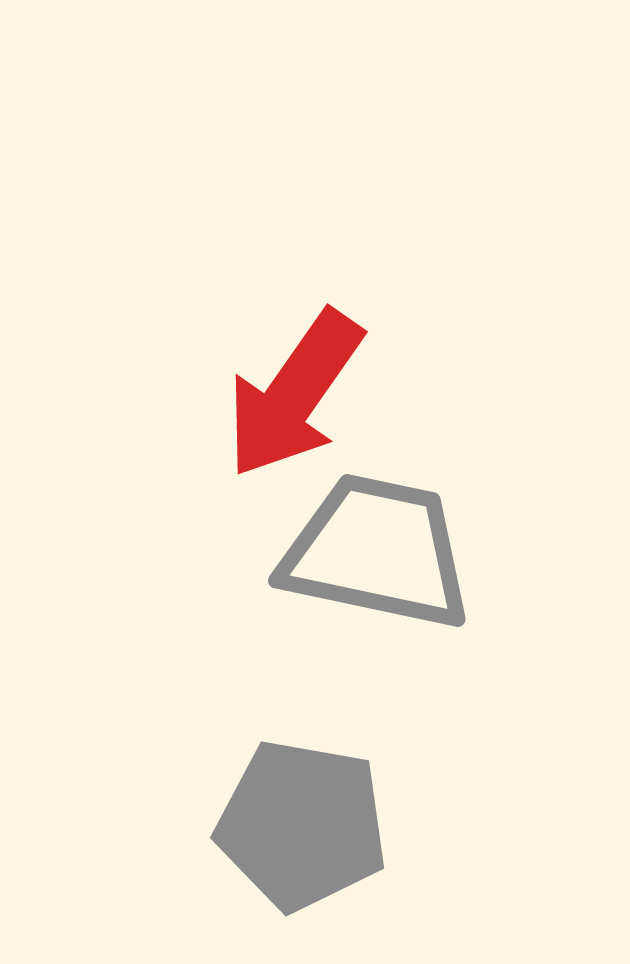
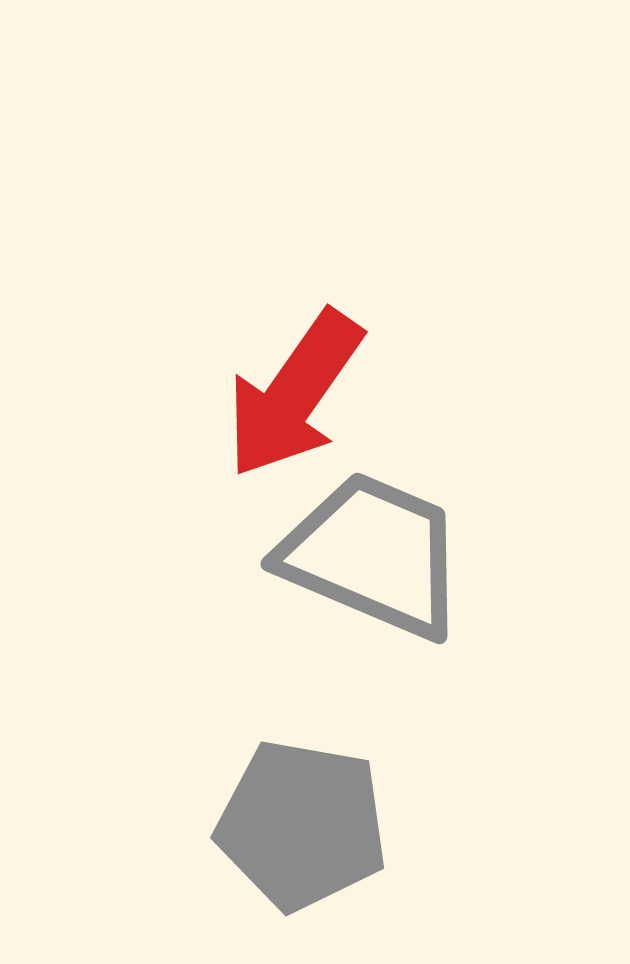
gray trapezoid: moved 4 px left, 3 px down; rotated 11 degrees clockwise
